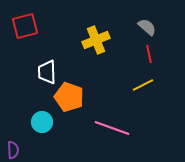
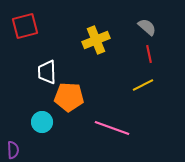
orange pentagon: rotated 16 degrees counterclockwise
